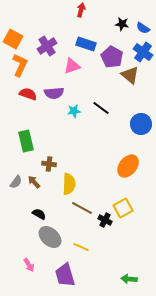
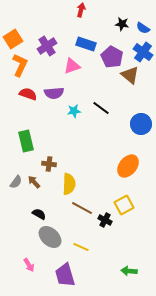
orange square: rotated 30 degrees clockwise
yellow square: moved 1 px right, 3 px up
green arrow: moved 8 px up
